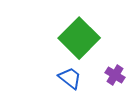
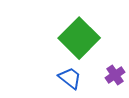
purple cross: rotated 24 degrees clockwise
